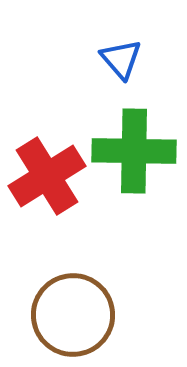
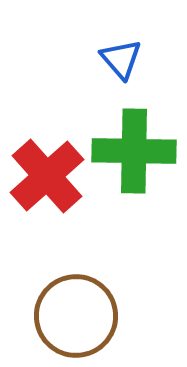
red cross: rotated 10 degrees counterclockwise
brown circle: moved 3 px right, 1 px down
